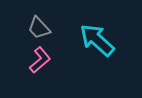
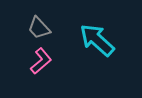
pink L-shape: moved 1 px right, 1 px down
